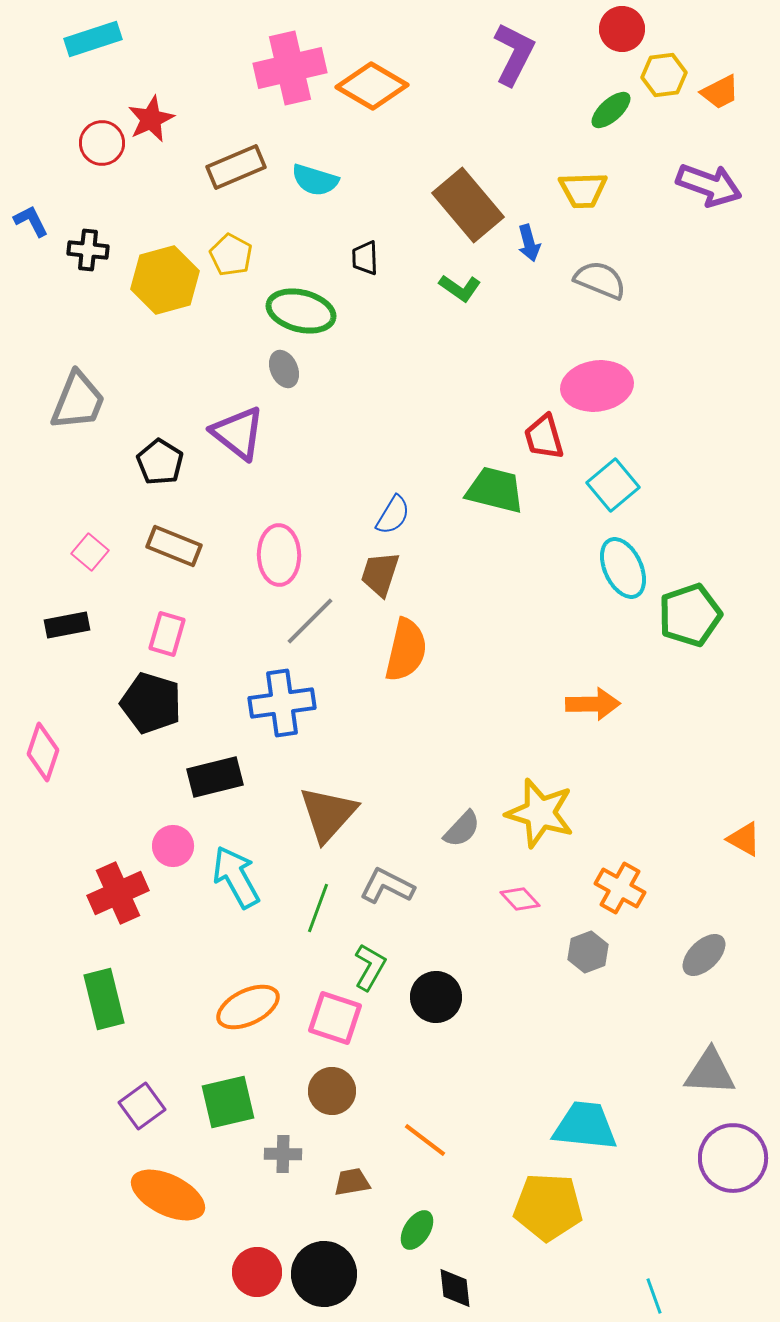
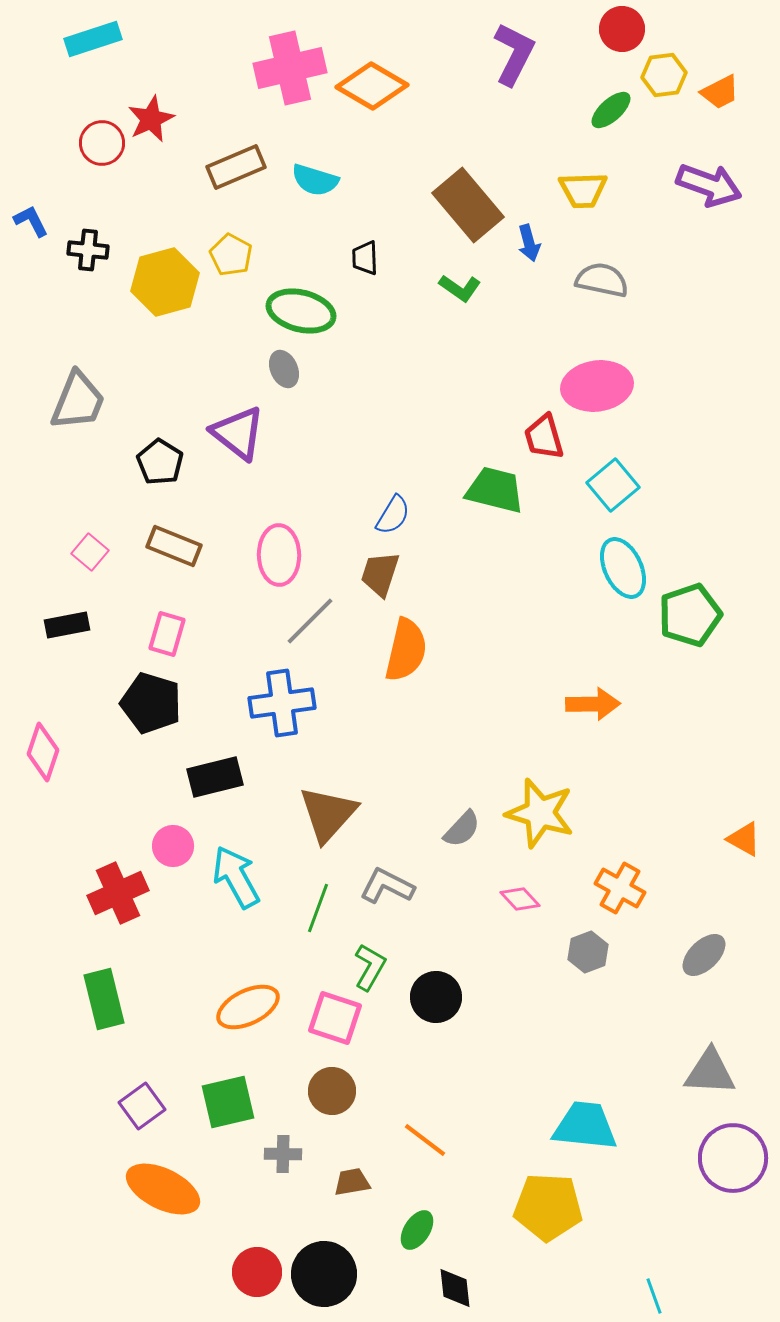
yellow hexagon at (165, 280): moved 2 px down
gray semicircle at (600, 280): moved 2 px right; rotated 10 degrees counterclockwise
orange ellipse at (168, 1195): moved 5 px left, 6 px up
